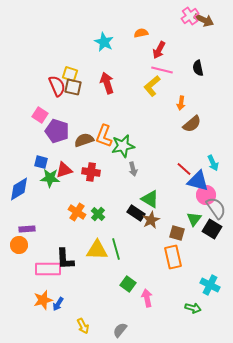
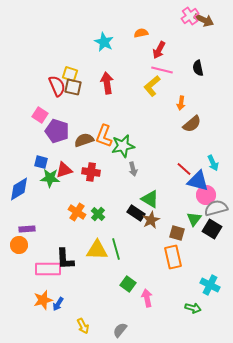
red arrow at (107, 83): rotated 10 degrees clockwise
gray semicircle at (216, 208): rotated 70 degrees counterclockwise
